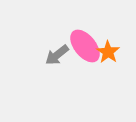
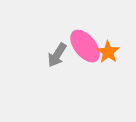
gray arrow: rotated 20 degrees counterclockwise
